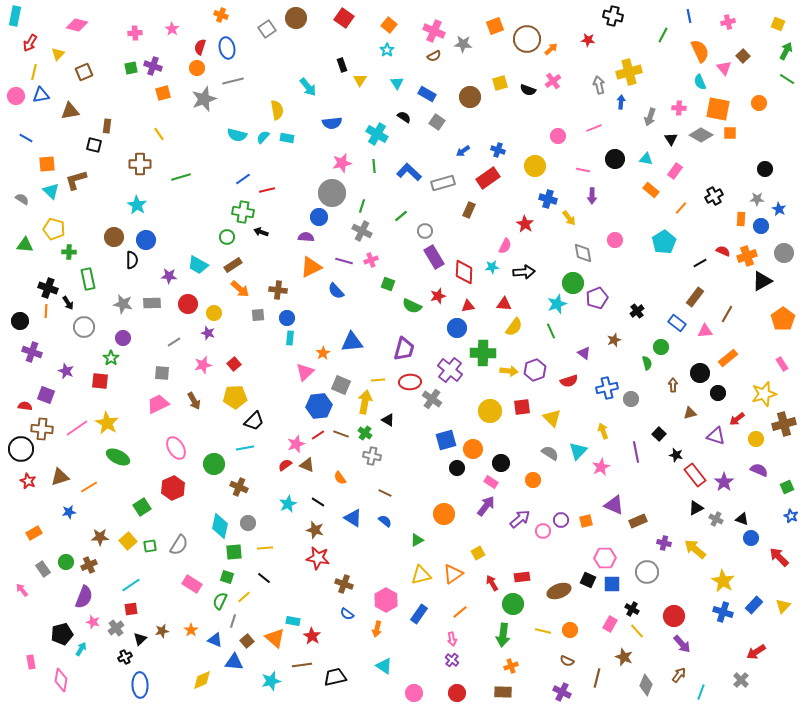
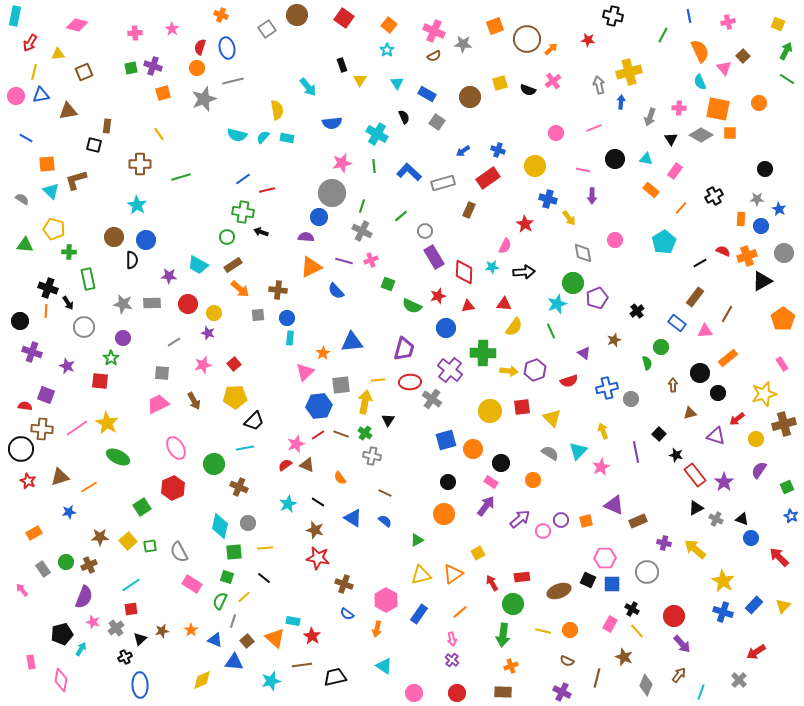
brown circle at (296, 18): moved 1 px right, 3 px up
yellow triangle at (58, 54): rotated 40 degrees clockwise
brown triangle at (70, 111): moved 2 px left
black semicircle at (404, 117): rotated 32 degrees clockwise
pink circle at (558, 136): moved 2 px left, 3 px up
blue circle at (457, 328): moved 11 px left
purple star at (66, 371): moved 1 px right, 5 px up
gray square at (341, 385): rotated 30 degrees counterclockwise
black triangle at (388, 420): rotated 32 degrees clockwise
black circle at (457, 468): moved 9 px left, 14 px down
purple semicircle at (759, 470): rotated 78 degrees counterclockwise
gray semicircle at (179, 545): moved 7 px down; rotated 120 degrees clockwise
gray cross at (741, 680): moved 2 px left
